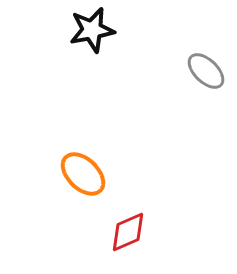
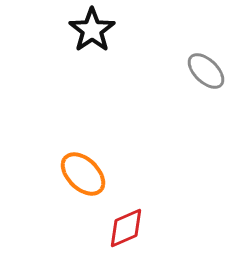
black star: rotated 24 degrees counterclockwise
red diamond: moved 2 px left, 4 px up
